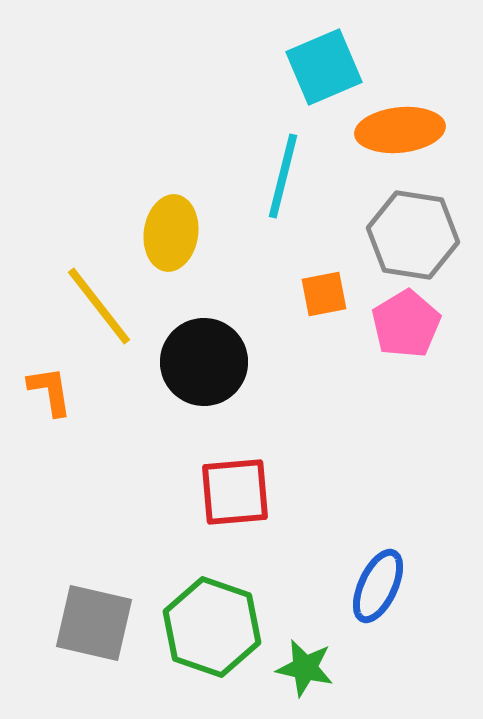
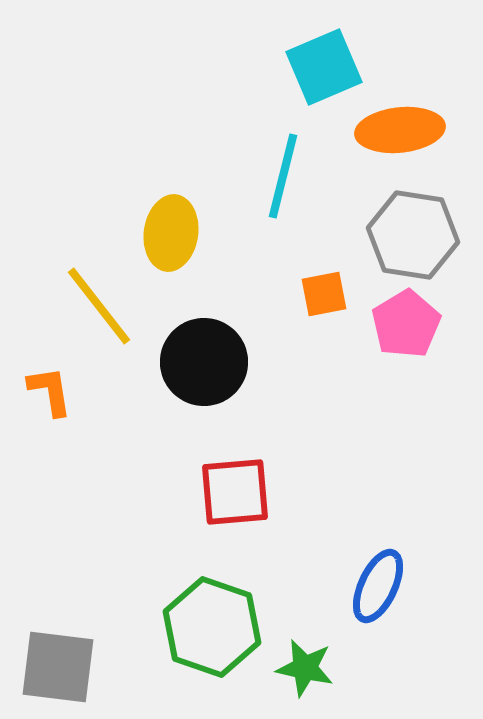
gray square: moved 36 px left, 44 px down; rotated 6 degrees counterclockwise
